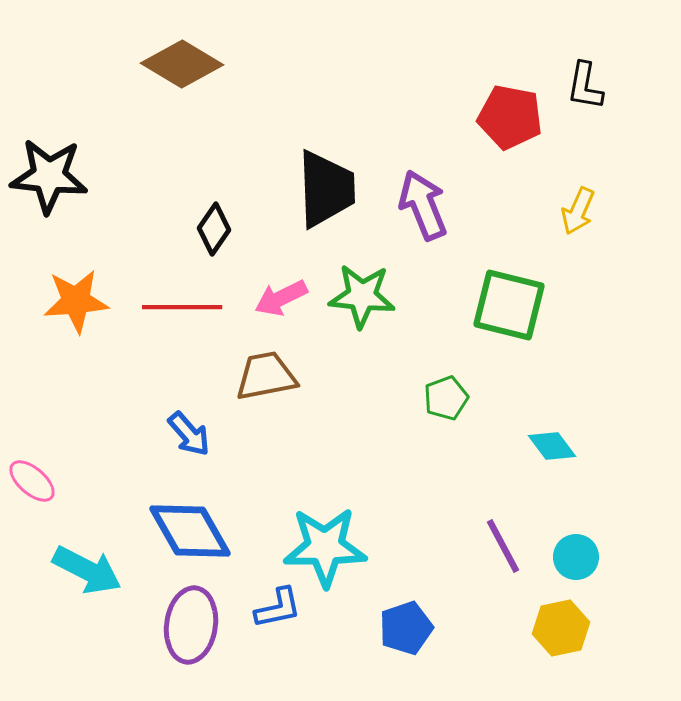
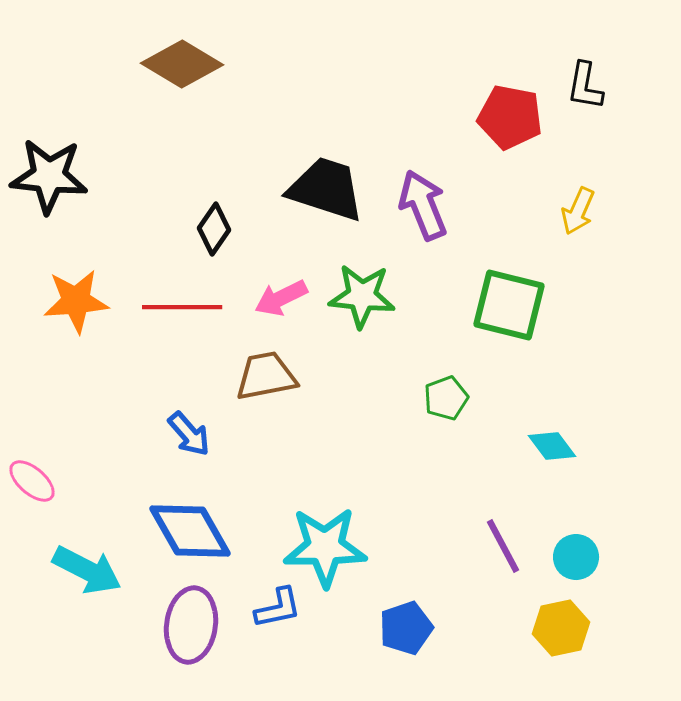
black trapezoid: rotated 70 degrees counterclockwise
